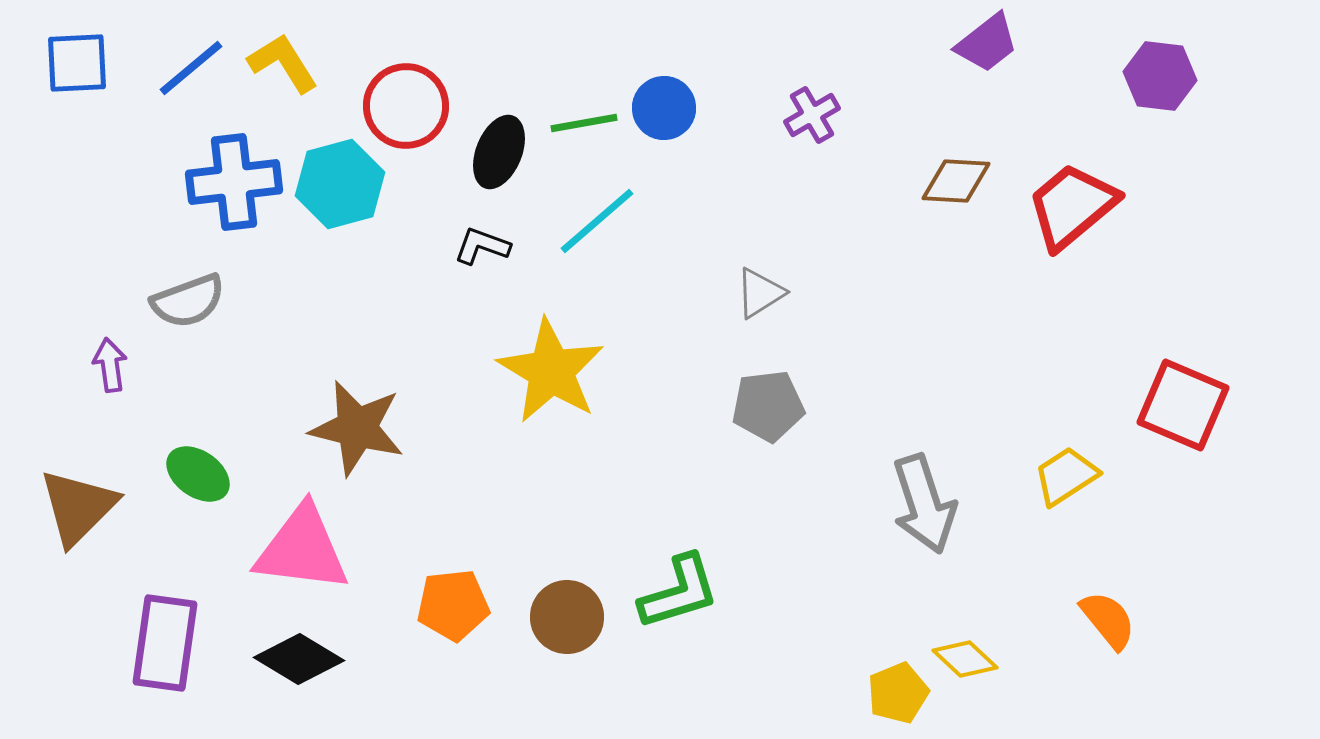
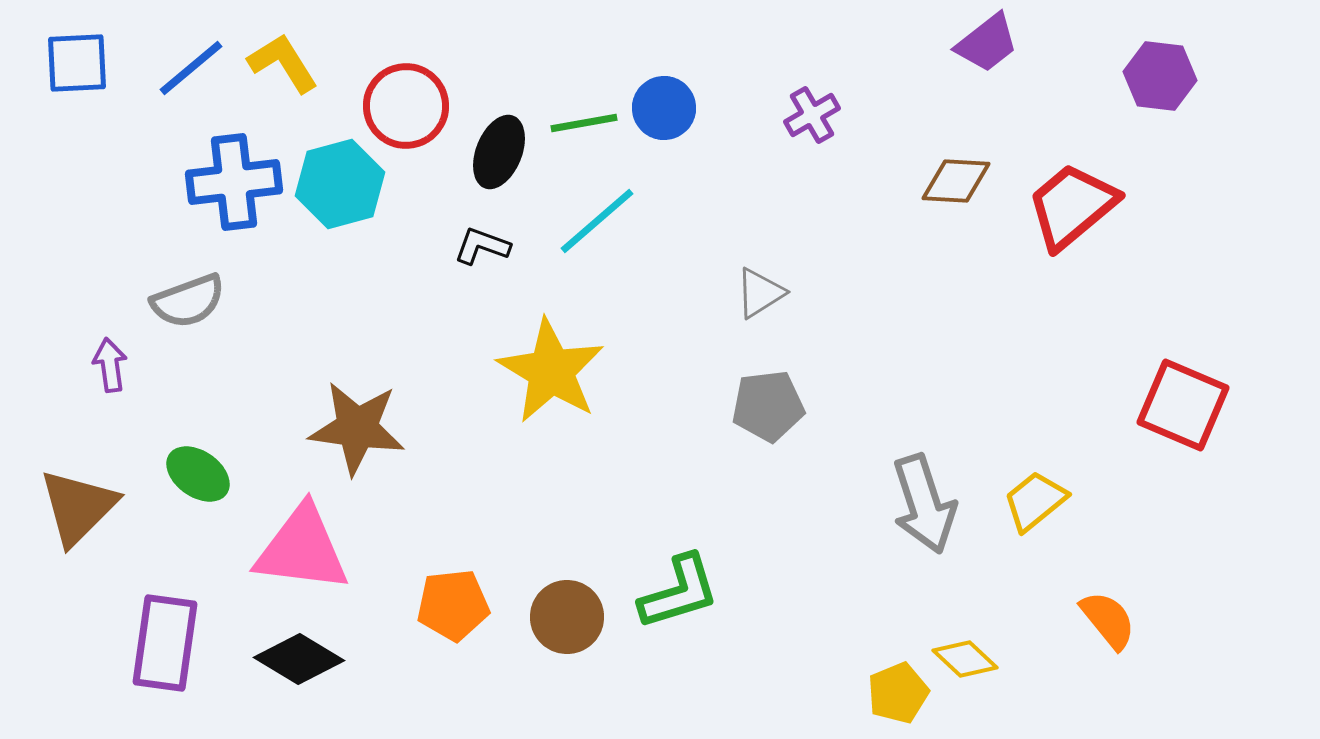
brown star: rotated 6 degrees counterclockwise
yellow trapezoid: moved 31 px left, 25 px down; rotated 6 degrees counterclockwise
